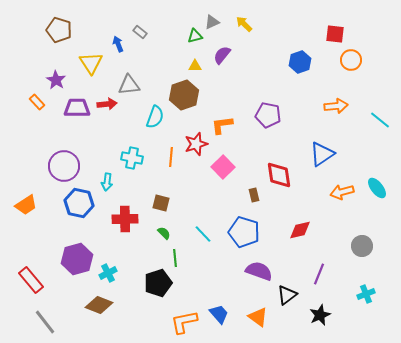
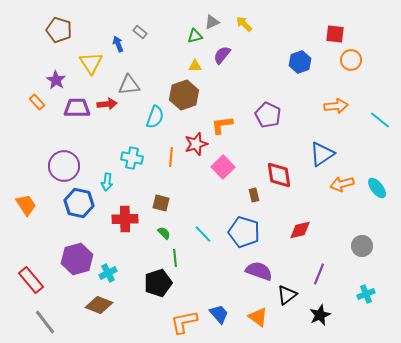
purple pentagon at (268, 115): rotated 15 degrees clockwise
orange arrow at (342, 192): moved 8 px up
orange trapezoid at (26, 205): rotated 90 degrees counterclockwise
